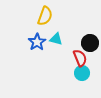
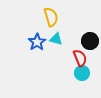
yellow semicircle: moved 6 px right, 1 px down; rotated 36 degrees counterclockwise
black circle: moved 2 px up
